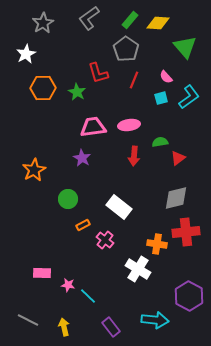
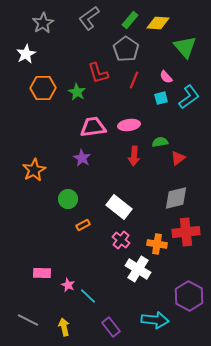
pink cross: moved 16 px right
pink star: rotated 16 degrees clockwise
